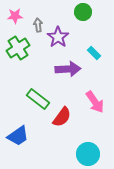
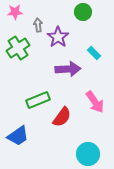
pink star: moved 4 px up
green rectangle: moved 1 px down; rotated 60 degrees counterclockwise
